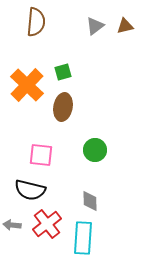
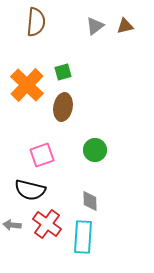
pink square: moved 1 px right; rotated 25 degrees counterclockwise
red cross: rotated 16 degrees counterclockwise
cyan rectangle: moved 1 px up
